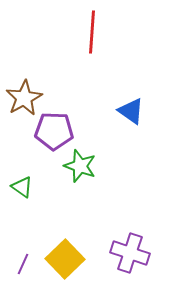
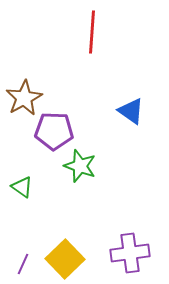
purple cross: rotated 27 degrees counterclockwise
